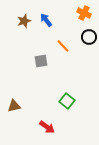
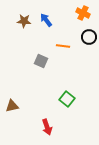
orange cross: moved 1 px left
brown star: rotated 24 degrees clockwise
orange line: rotated 40 degrees counterclockwise
gray square: rotated 32 degrees clockwise
green square: moved 2 px up
brown triangle: moved 2 px left
red arrow: rotated 35 degrees clockwise
